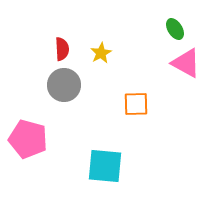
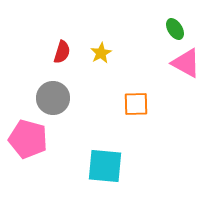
red semicircle: moved 3 px down; rotated 20 degrees clockwise
gray circle: moved 11 px left, 13 px down
